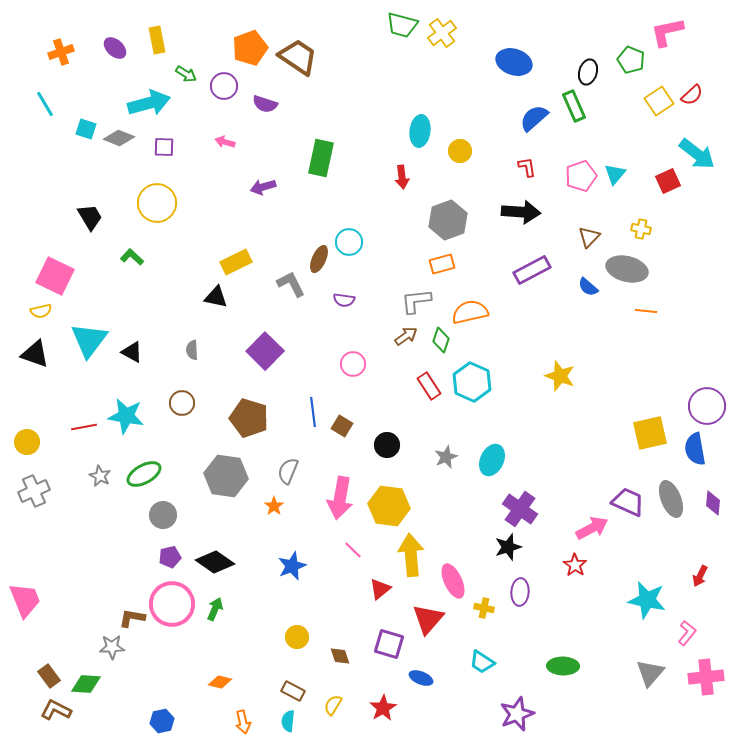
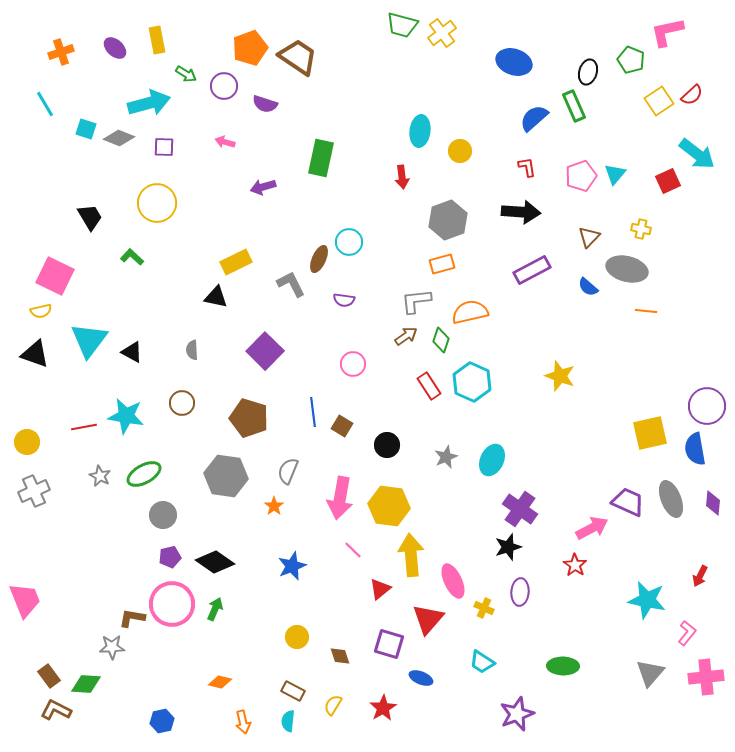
yellow cross at (484, 608): rotated 12 degrees clockwise
